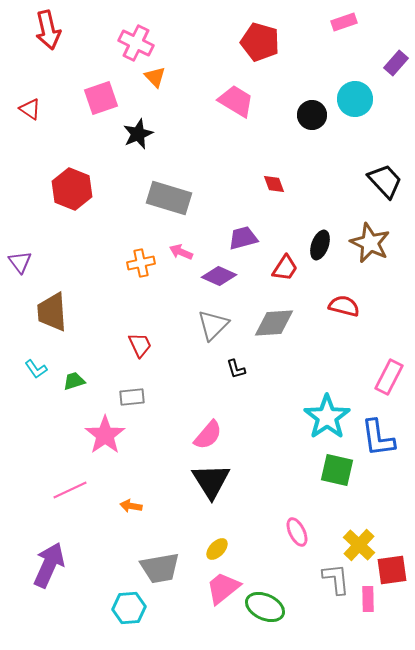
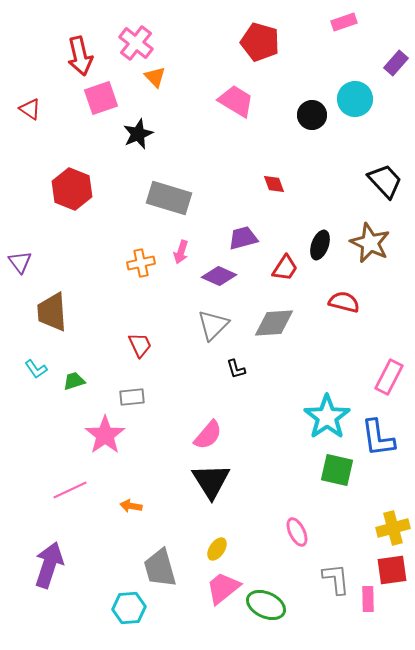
red arrow at (48, 30): moved 32 px right, 26 px down
pink cross at (136, 43): rotated 12 degrees clockwise
pink arrow at (181, 252): rotated 95 degrees counterclockwise
red semicircle at (344, 306): moved 4 px up
yellow cross at (359, 545): moved 34 px right, 17 px up; rotated 32 degrees clockwise
yellow ellipse at (217, 549): rotated 10 degrees counterclockwise
purple arrow at (49, 565): rotated 6 degrees counterclockwise
gray trapezoid at (160, 568): rotated 84 degrees clockwise
green ellipse at (265, 607): moved 1 px right, 2 px up
